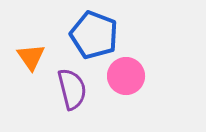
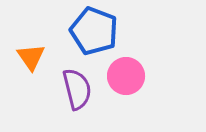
blue pentagon: moved 4 px up
purple semicircle: moved 5 px right
